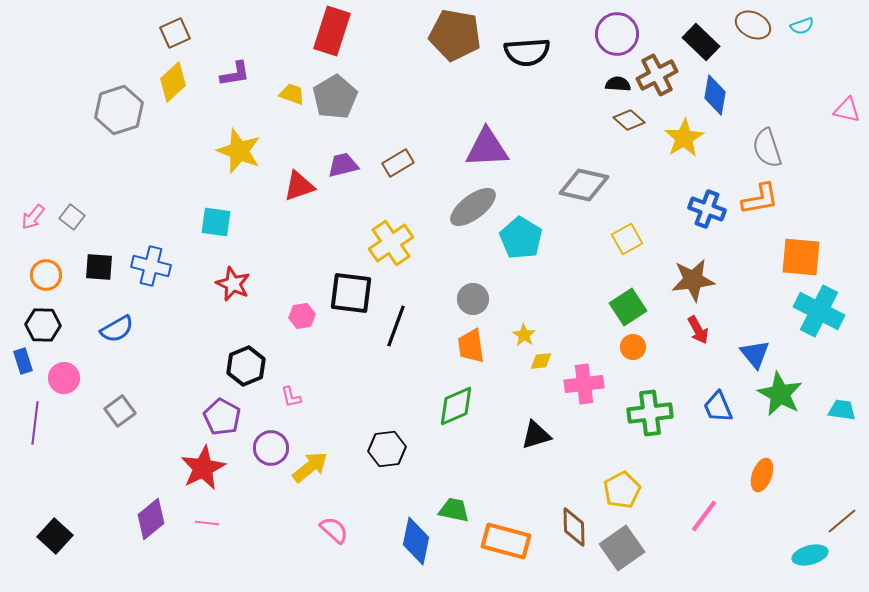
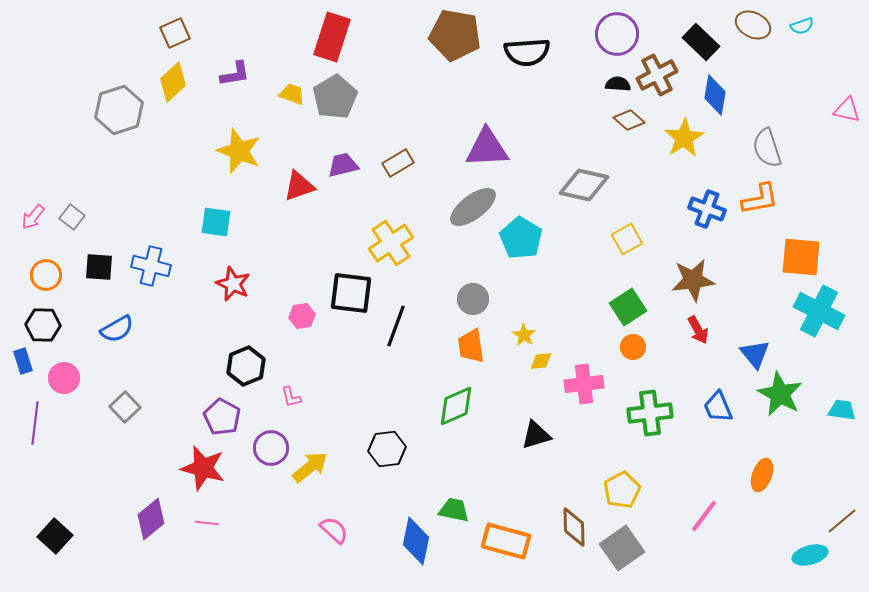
red rectangle at (332, 31): moved 6 px down
gray square at (120, 411): moved 5 px right, 4 px up; rotated 8 degrees counterclockwise
red star at (203, 468): rotated 30 degrees counterclockwise
